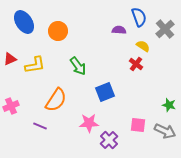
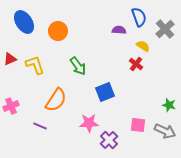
yellow L-shape: rotated 100 degrees counterclockwise
